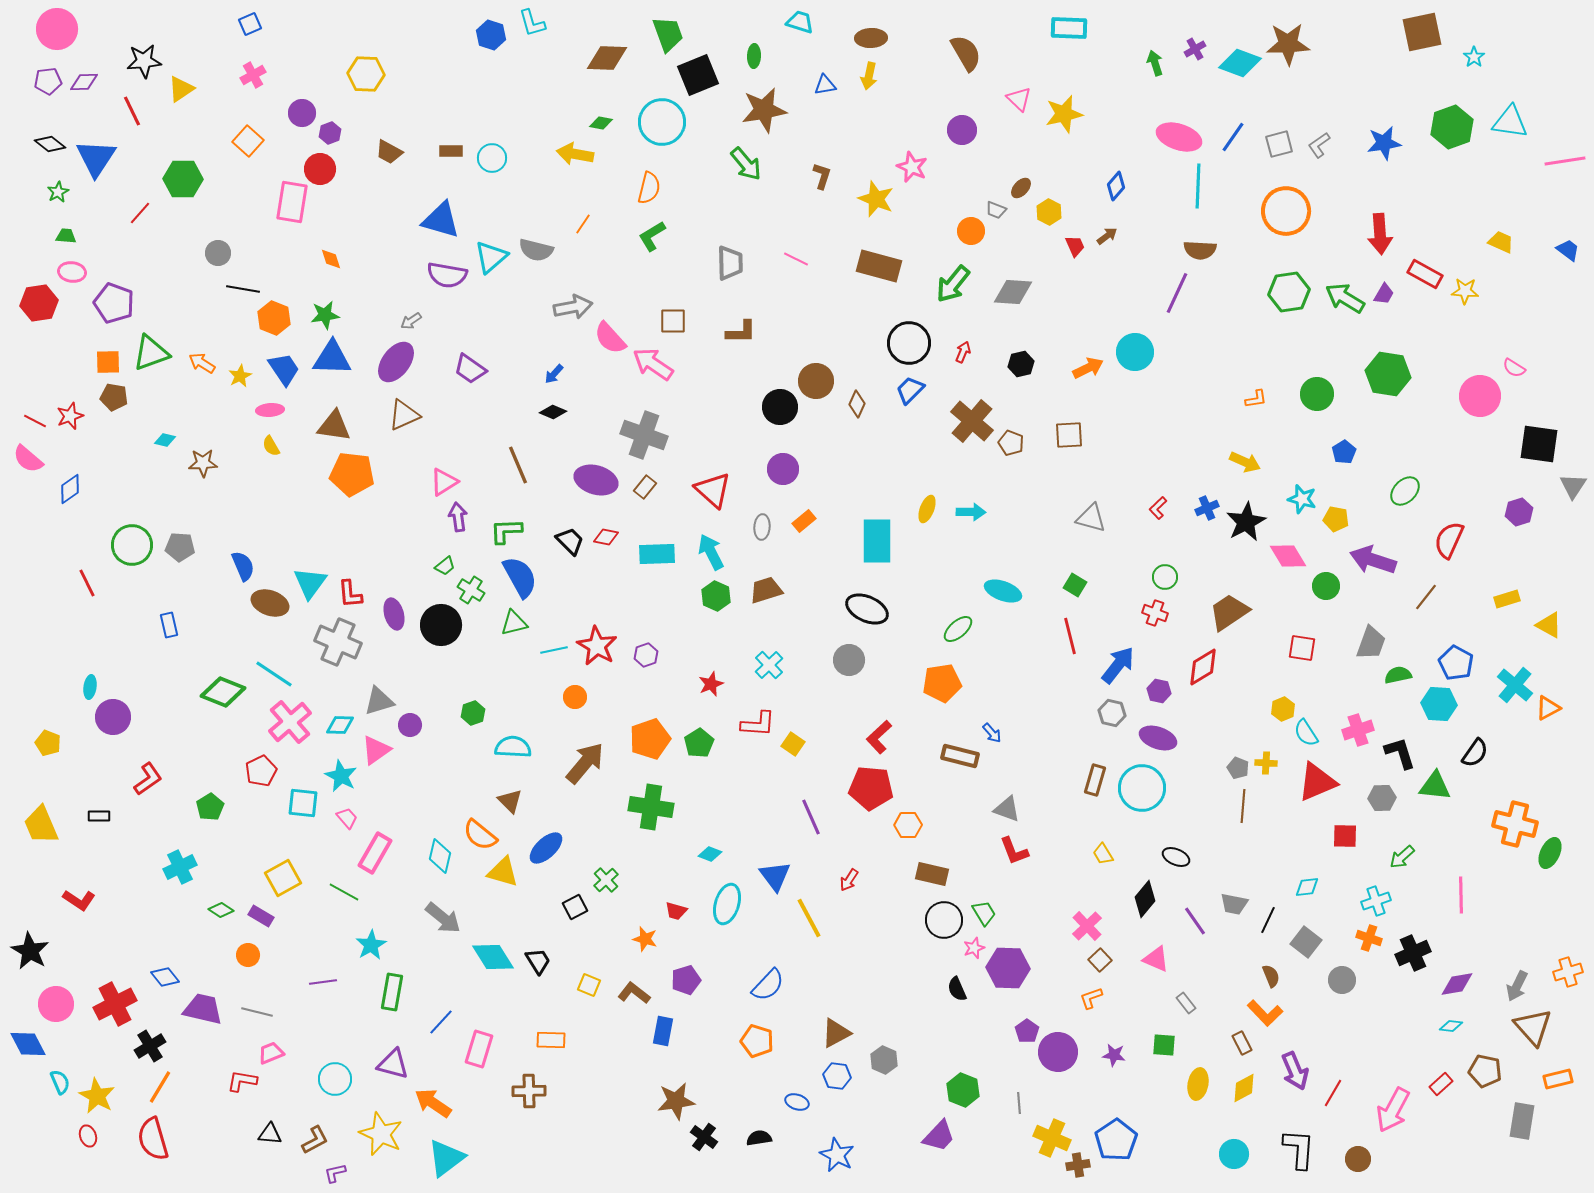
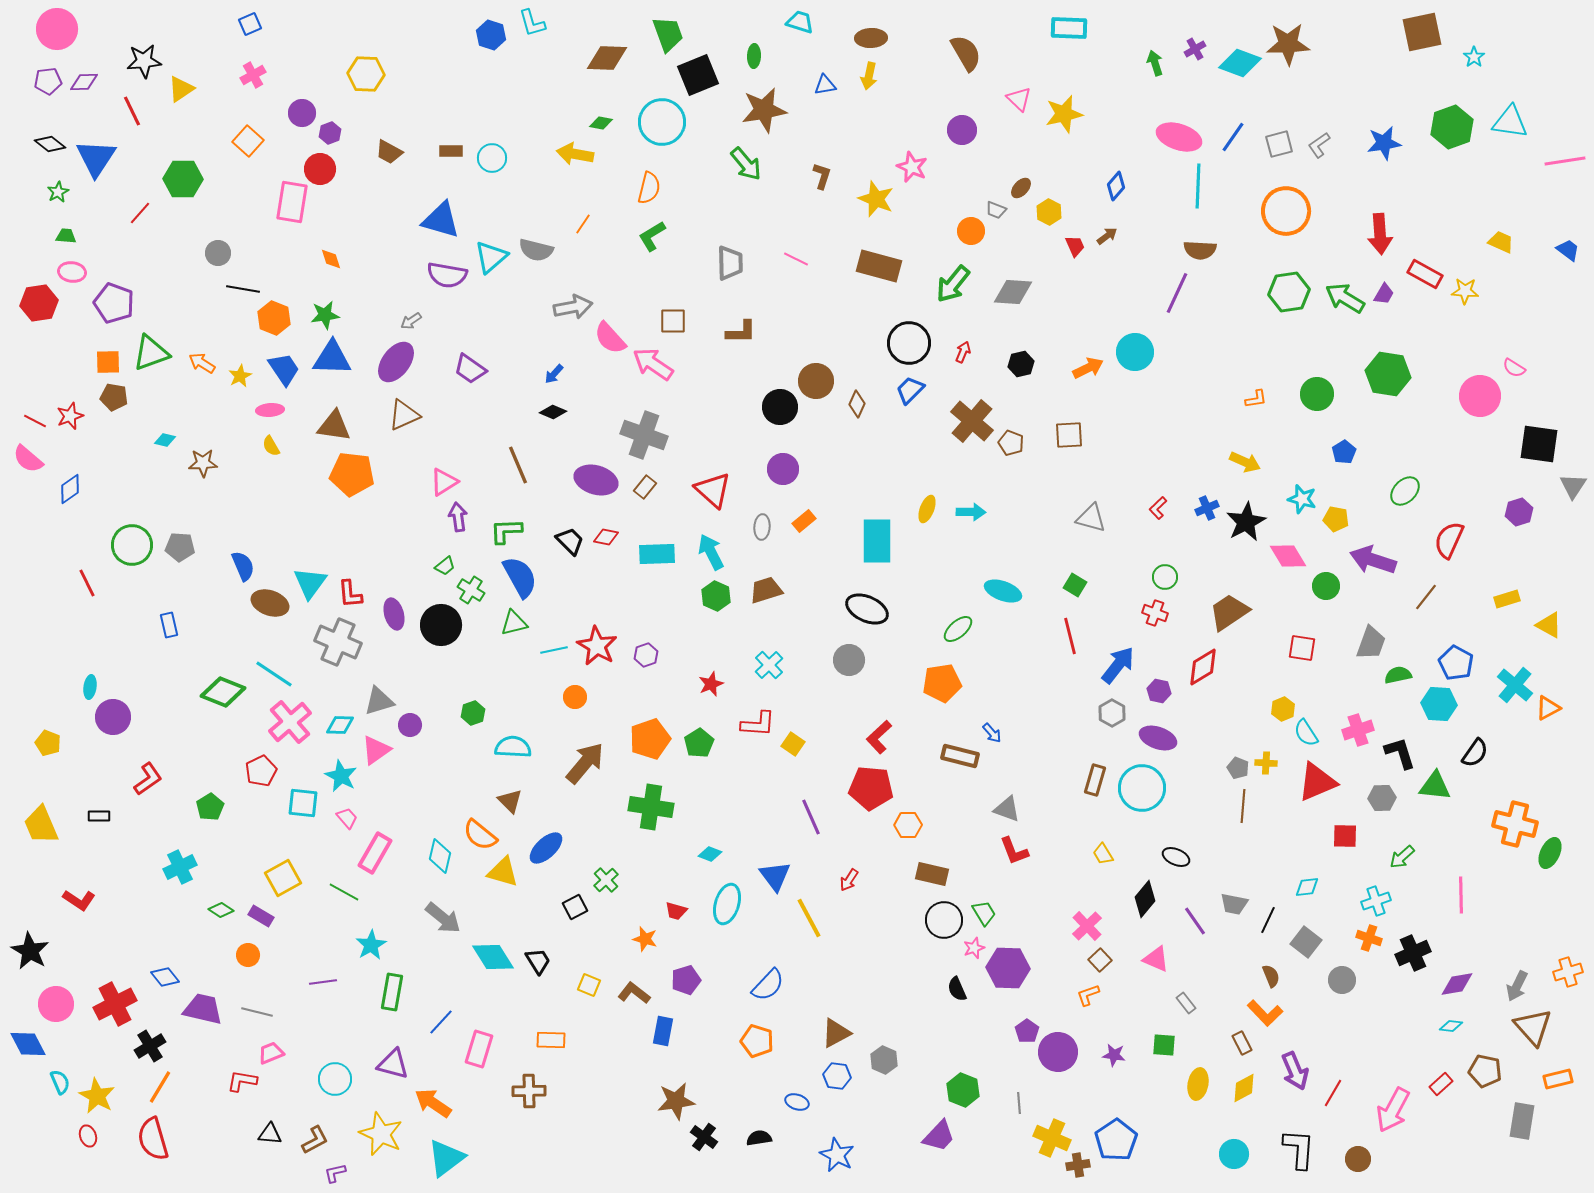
gray hexagon at (1112, 713): rotated 16 degrees clockwise
orange L-shape at (1091, 998): moved 3 px left, 3 px up
